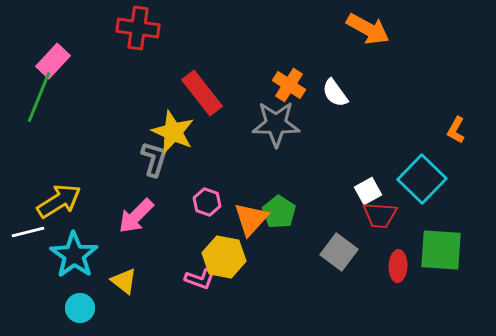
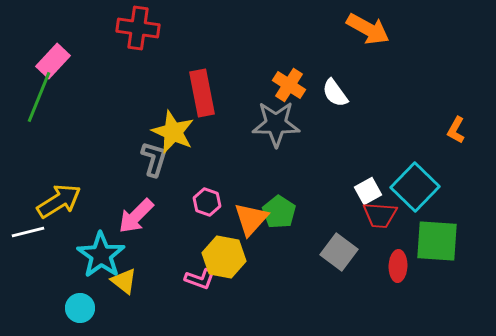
red rectangle: rotated 27 degrees clockwise
cyan square: moved 7 px left, 8 px down
green square: moved 4 px left, 9 px up
cyan star: moved 27 px right
